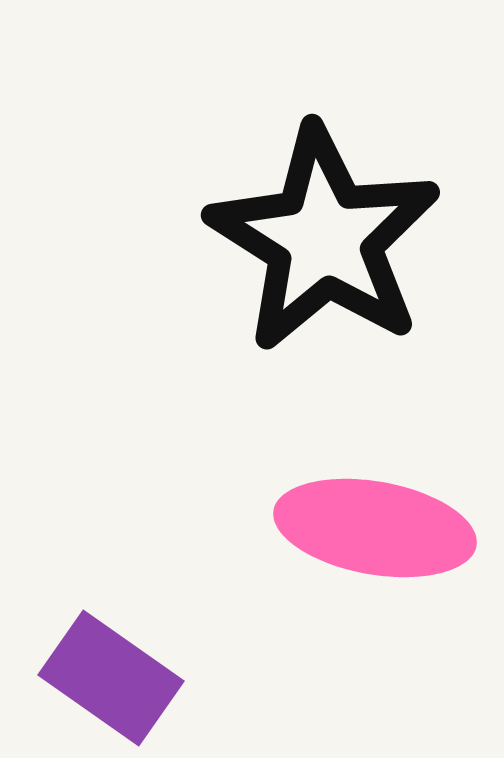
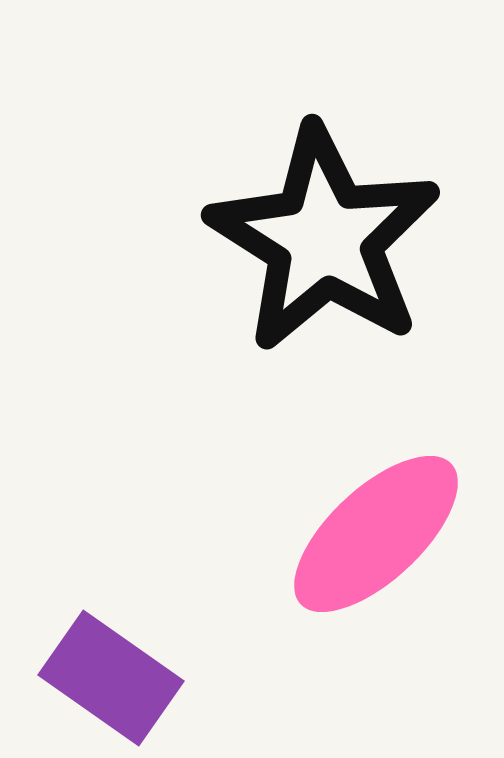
pink ellipse: moved 1 px right, 6 px down; rotated 53 degrees counterclockwise
